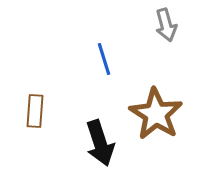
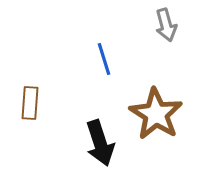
brown rectangle: moved 5 px left, 8 px up
